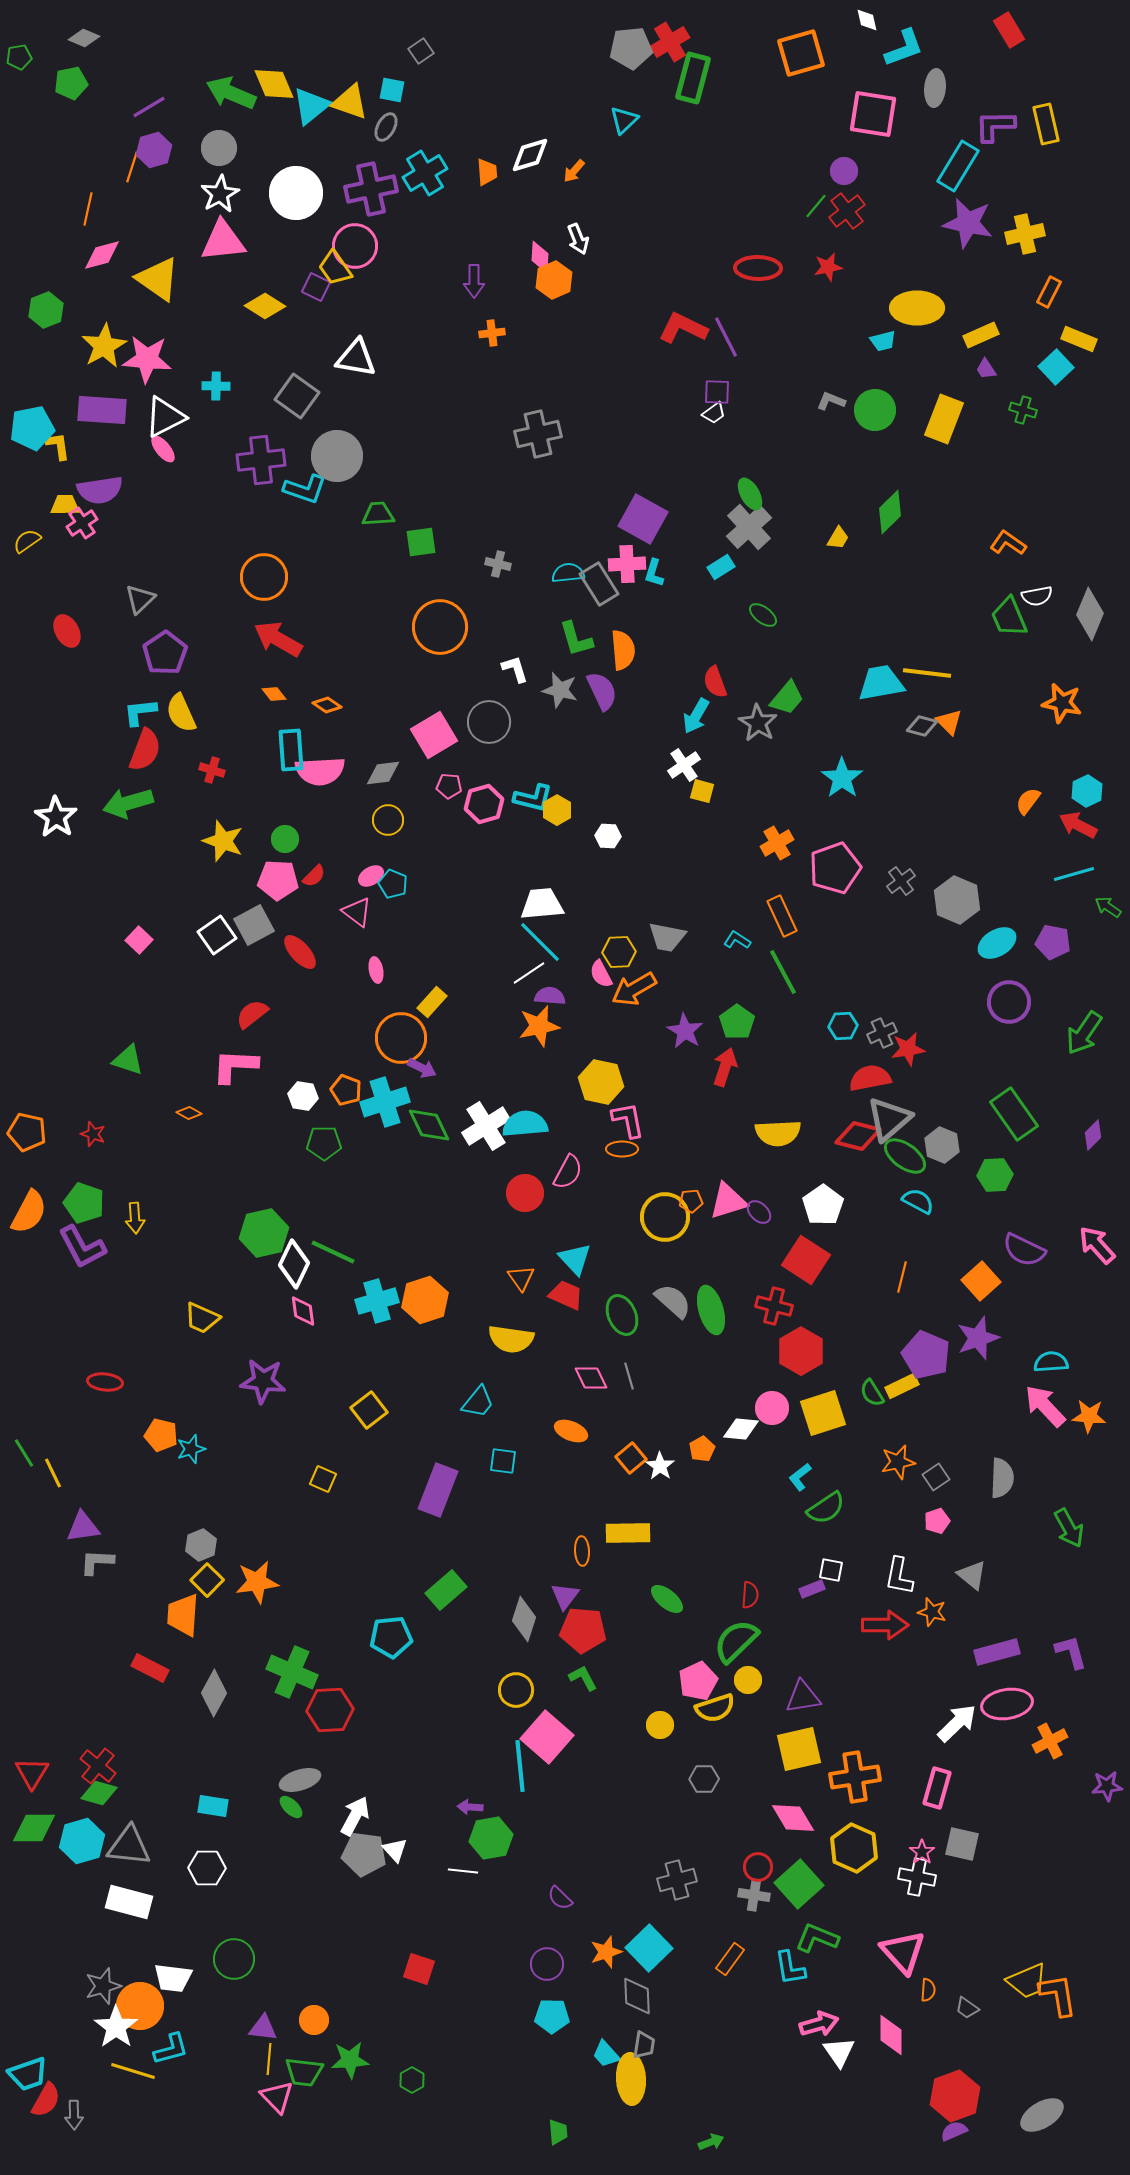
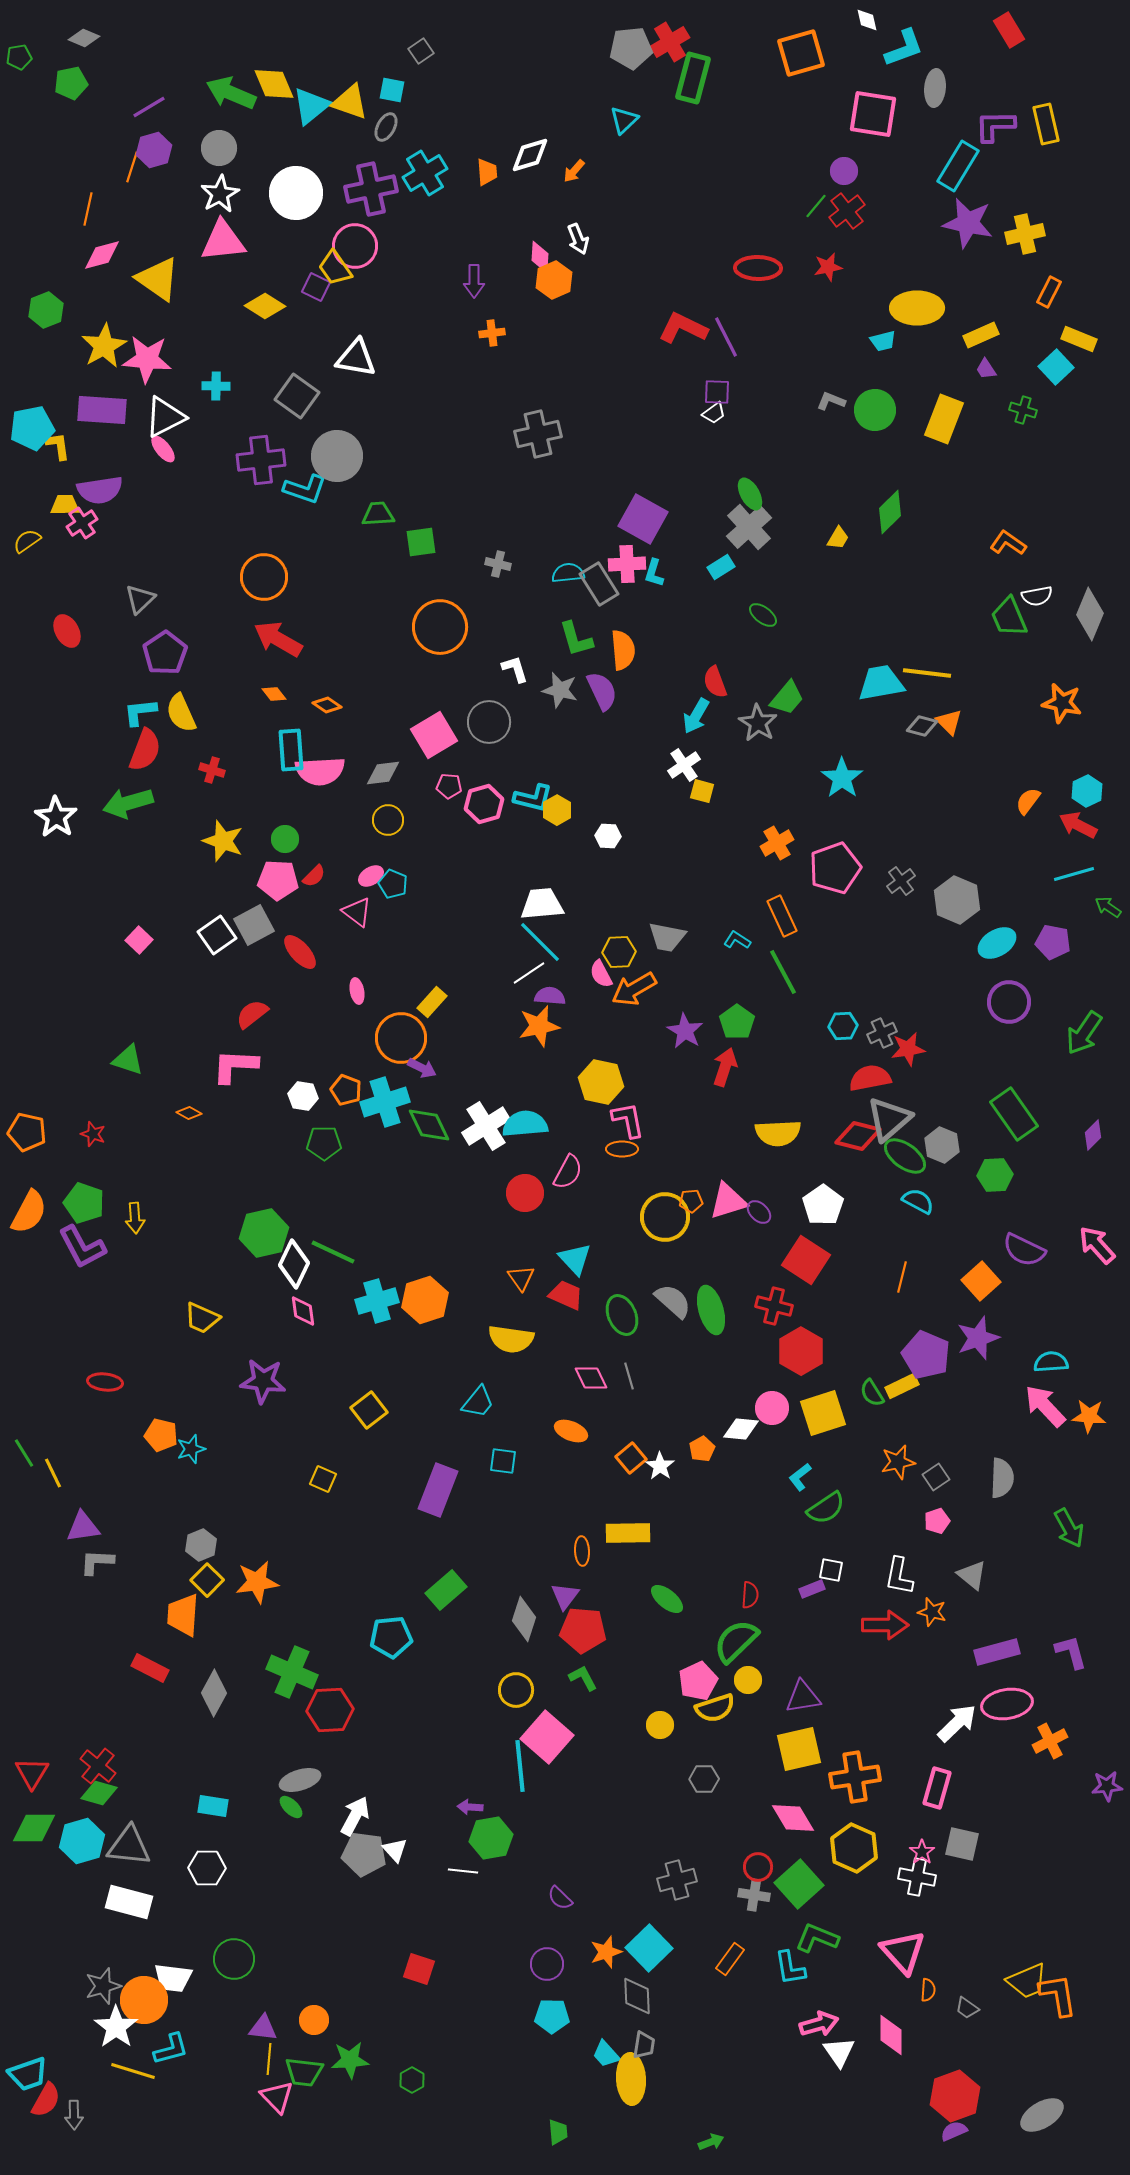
pink ellipse at (376, 970): moved 19 px left, 21 px down
orange circle at (140, 2006): moved 4 px right, 6 px up
